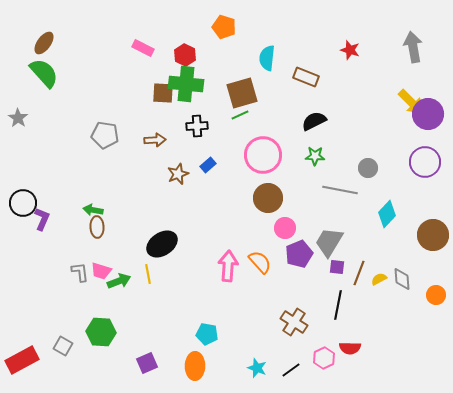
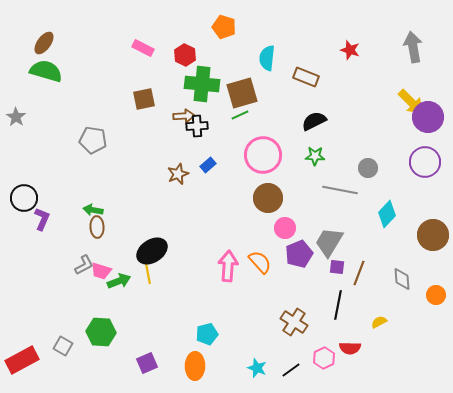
green semicircle at (44, 73): moved 2 px right, 2 px up; rotated 32 degrees counterclockwise
green cross at (186, 84): moved 16 px right
brown square at (163, 93): moved 19 px left, 6 px down; rotated 15 degrees counterclockwise
purple circle at (428, 114): moved 3 px down
gray star at (18, 118): moved 2 px left, 1 px up
gray pentagon at (105, 135): moved 12 px left, 5 px down
brown arrow at (155, 140): moved 29 px right, 24 px up
black circle at (23, 203): moved 1 px right, 5 px up
black ellipse at (162, 244): moved 10 px left, 7 px down
gray L-shape at (80, 272): moved 4 px right, 7 px up; rotated 70 degrees clockwise
yellow semicircle at (379, 279): moved 43 px down
cyan pentagon at (207, 334): rotated 25 degrees counterclockwise
